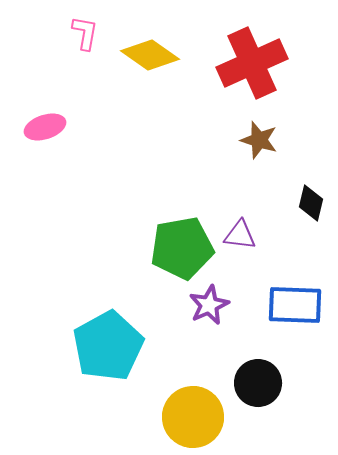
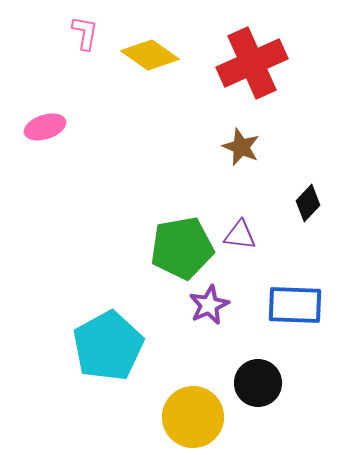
brown star: moved 18 px left, 7 px down; rotated 6 degrees clockwise
black diamond: moved 3 px left; rotated 30 degrees clockwise
